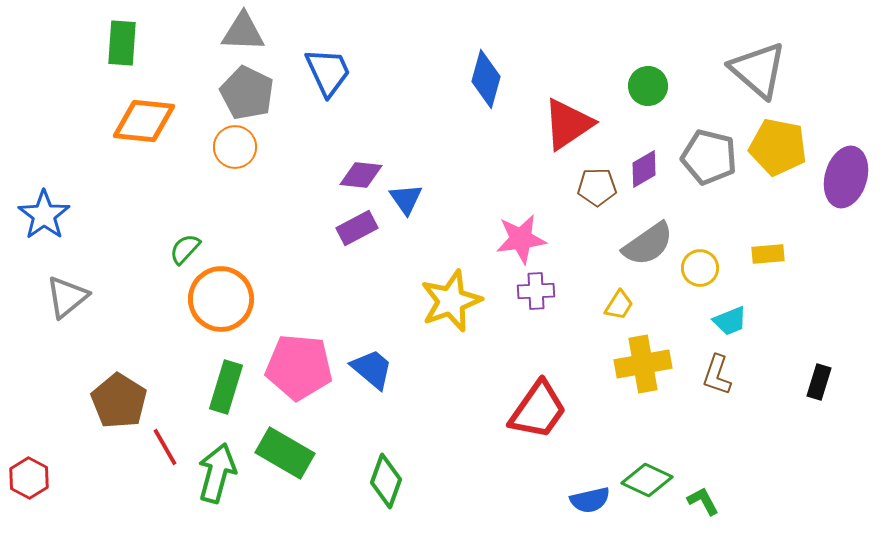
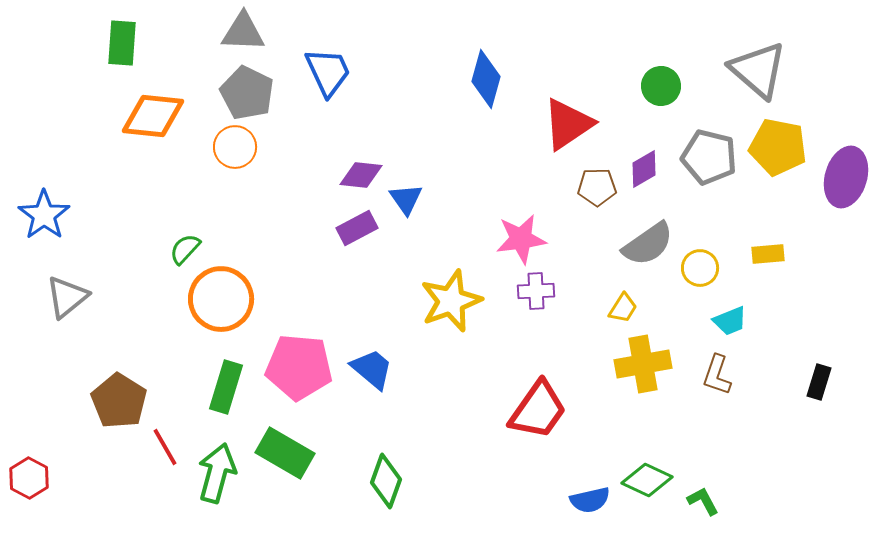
green circle at (648, 86): moved 13 px right
orange diamond at (144, 121): moved 9 px right, 5 px up
yellow trapezoid at (619, 305): moved 4 px right, 3 px down
